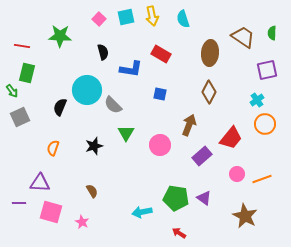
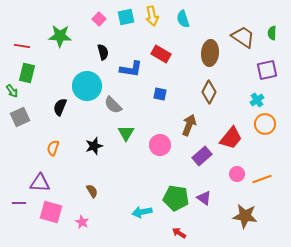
cyan circle at (87, 90): moved 4 px up
brown star at (245, 216): rotated 20 degrees counterclockwise
